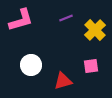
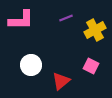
pink L-shape: rotated 16 degrees clockwise
yellow cross: rotated 15 degrees clockwise
pink square: rotated 35 degrees clockwise
red triangle: moved 2 px left; rotated 24 degrees counterclockwise
